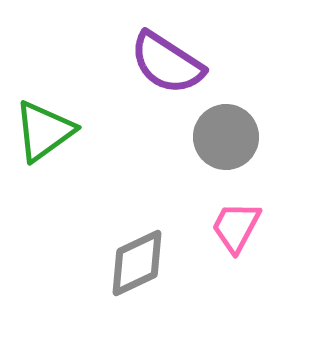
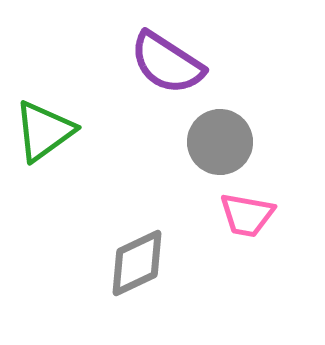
gray circle: moved 6 px left, 5 px down
pink trapezoid: moved 11 px right, 12 px up; rotated 108 degrees counterclockwise
